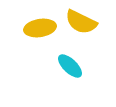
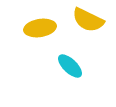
yellow semicircle: moved 7 px right, 2 px up
